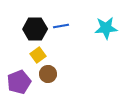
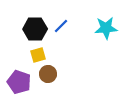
blue line: rotated 35 degrees counterclockwise
yellow square: rotated 21 degrees clockwise
purple pentagon: rotated 30 degrees counterclockwise
